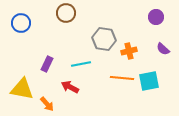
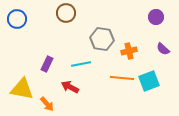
blue circle: moved 4 px left, 4 px up
gray hexagon: moved 2 px left
cyan square: rotated 10 degrees counterclockwise
